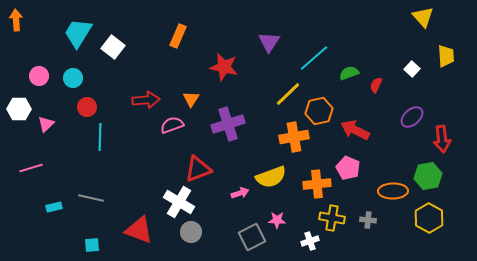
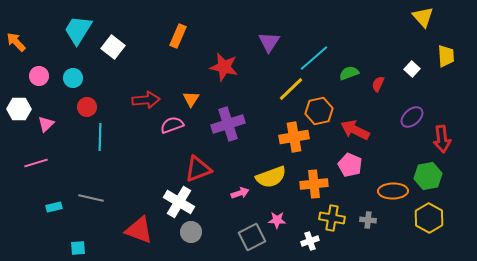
orange arrow at (16, 20): moved 22 px down; rotated 40 degrees counterclockwise
cyan trapezoid at (78, 33): moved 3 px up
red semicircle at (376, 85): moved 2 px right, 1 px up
yellow line at (288, 94): moved 3 px right, 5 px up
pink line at (31, 168): moved 5 px right, 5 px up
pink pentagon at (348, 168): moved 2 px right, 3 px up
orange cross at (317, 184): moved 3 px left
cyan square at (92, 245): moved 14 px left, 3 px down
